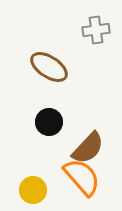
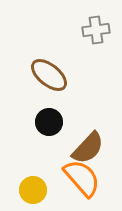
brown ellipse: moved 8 px down; rotated 6 degrees clockwise
orange semicircle: moved 1 px down
